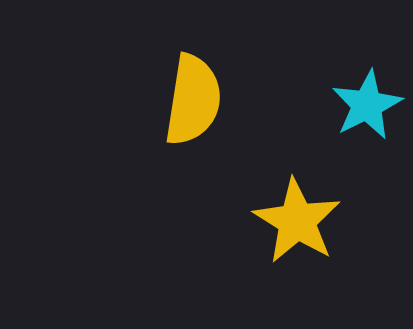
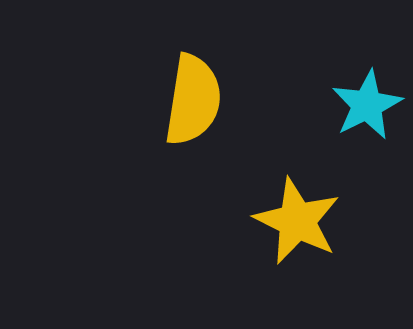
yellow star: rotated 6 degrees counterclockwise
